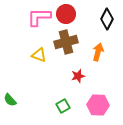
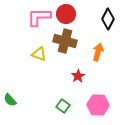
black diamond: moved 1 px right
brown cross: moved 1 px left, 1 px up; rotated 30 degrees clockwise
yellow triangle: moved 1 px up
red star: rotated 16 degrees counterclockwise
green square: rotated 24 degrees counterclockwise
